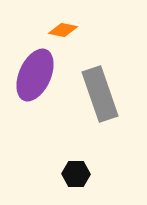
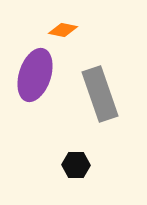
purple ellipse: rotated 6 degrees counterclockwise
black hexagon: moved 9 px up
